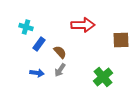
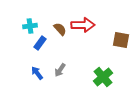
cyan cross: moved 4 px right, 1 px up; rotated 24 degrees counterclockwise
brown square: rotated 12 degrees clockwise
blue rectangle: moved 1 px right, 1 px up
brown semicircle: moved 23 px up
blue arrow: rotated 136 degrees counterclockwise
